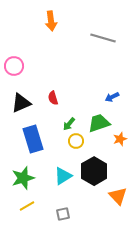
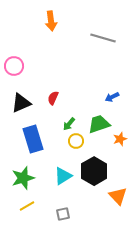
red semicircle: rotated 40 degrees clockwise
green trapezoid: moved 1 px down
